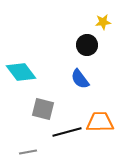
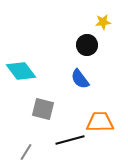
cyan diamond: moved 1 px up
black line: moved 3 px right, 8 px down
gray line: moved 2 px left; rotated 48 degrees counterclockwise
